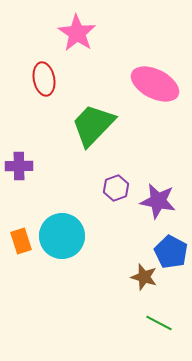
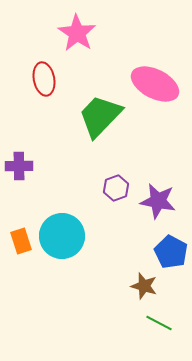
green trapezoid: moved 7 px right, 9 px up
brown star: moved 9 px down
